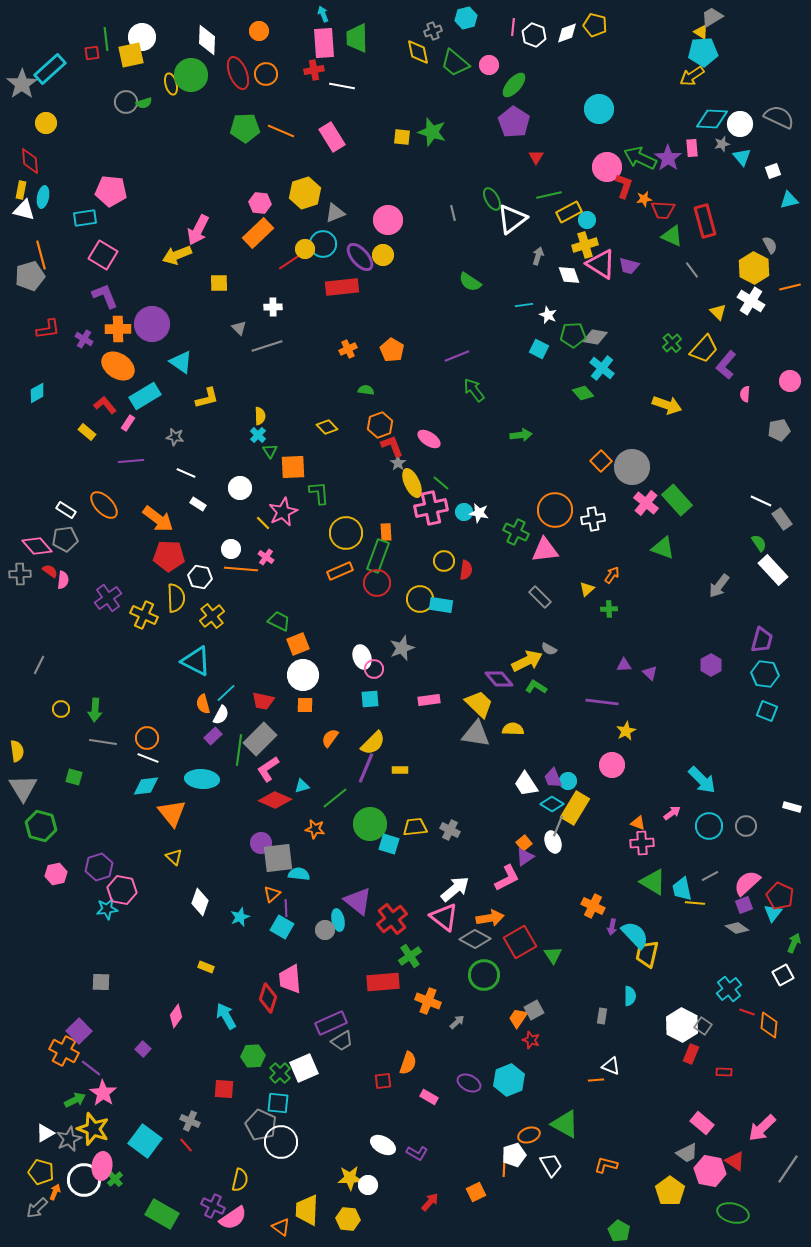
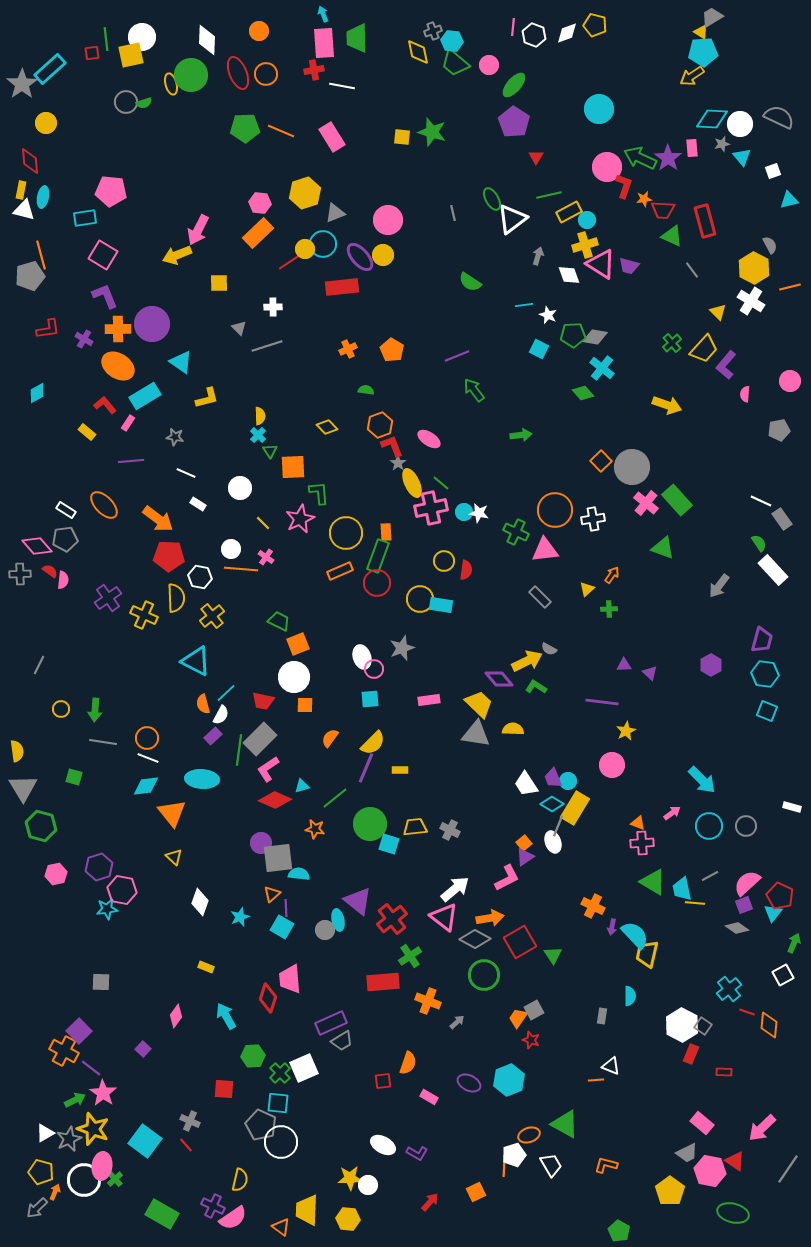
cyan hexagon at (466, 18): moved 14 px left, 23 px down; rotated 20 degrees clockwise
pink star at (283, 512): moved 17 px right, 7 px down
white circle at (303, 675): moved 9 px left, 2 px down
